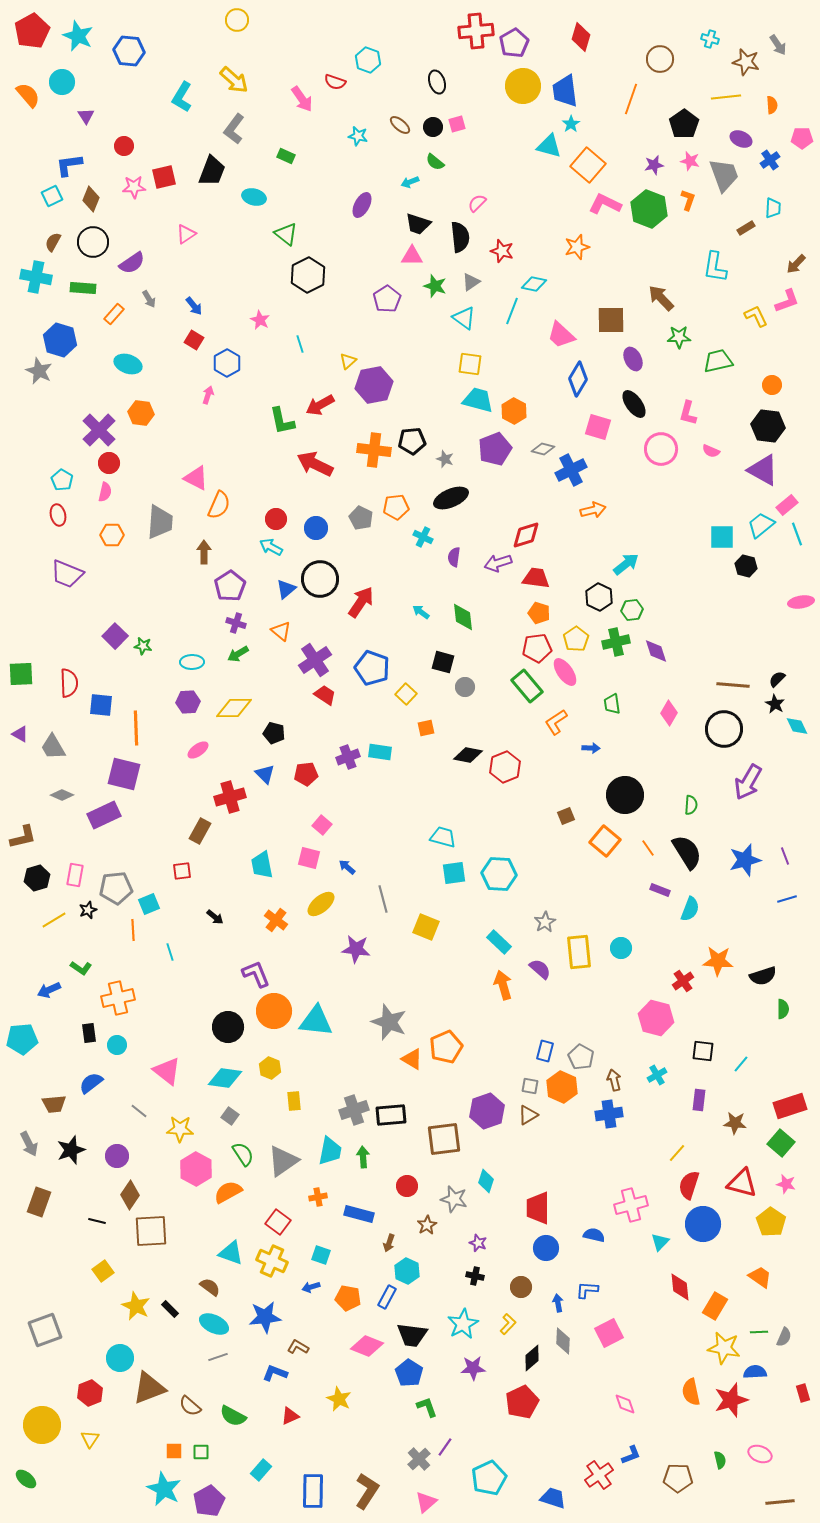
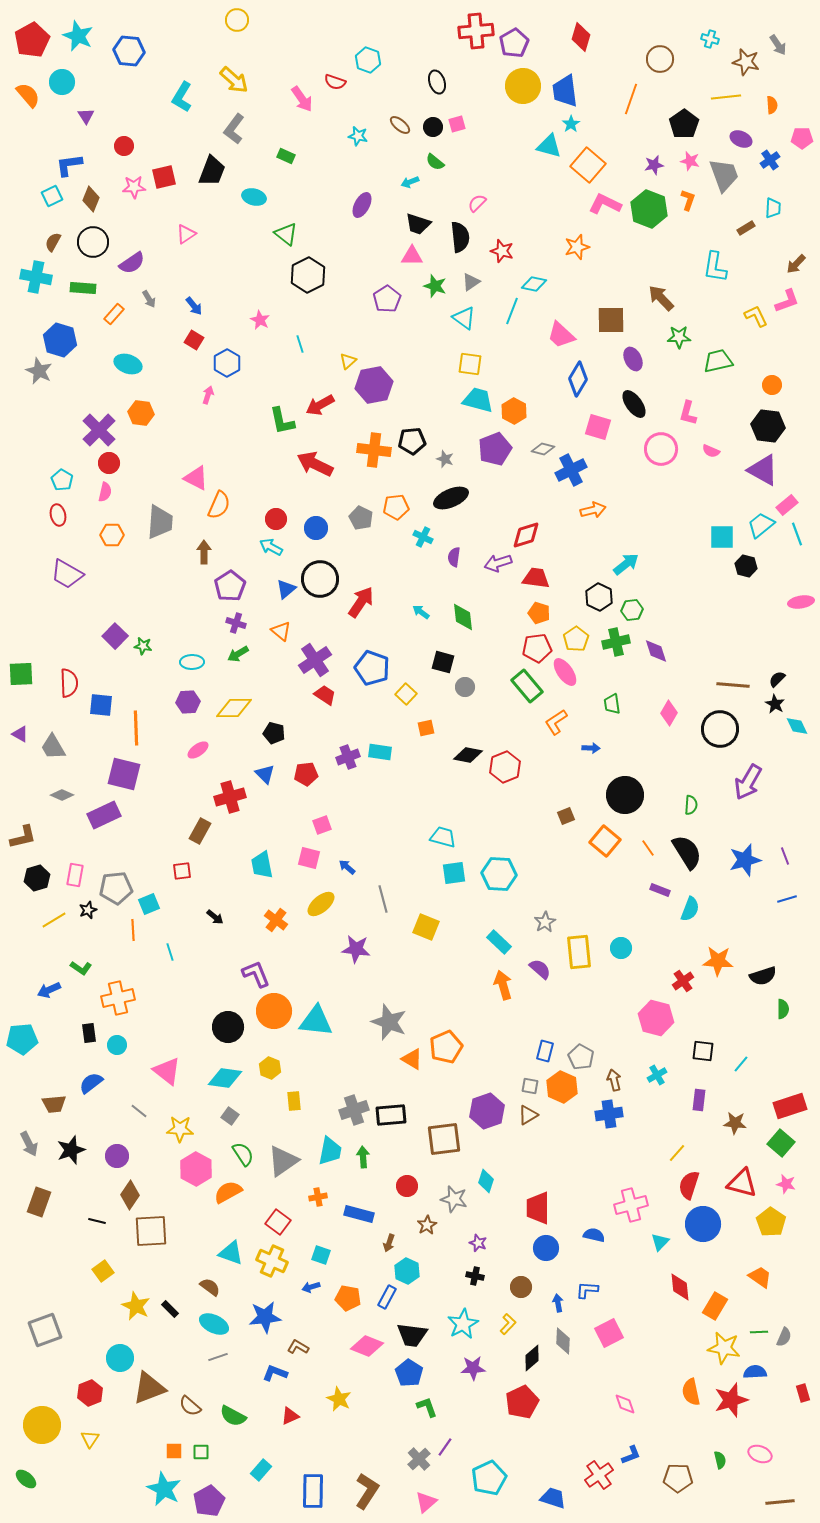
red pentagon at (32, 31): moved 9 px down
purple trapezoid at (67, 574): rotated 8 degrees clockwise
black circle at (724, 729): moved 4 px left
pink square at (322, 825): rotated 30 degrees clockwise
